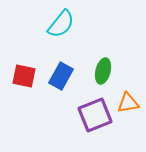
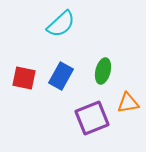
cyan semicircle: rotated 8 degrees clockwise
red square: moved 2 px down
purple square: moved 3 px left, 3 px down
